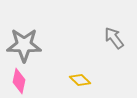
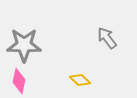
gray arrow: moved 7 px left
